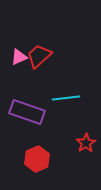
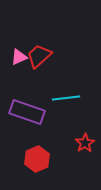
red star: moved 1 px left
